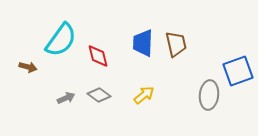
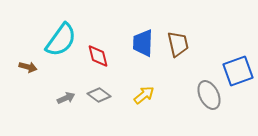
brown trapezoid: moved 2 px right
gray ellipse: rotated 32 degrees counterclockwise
